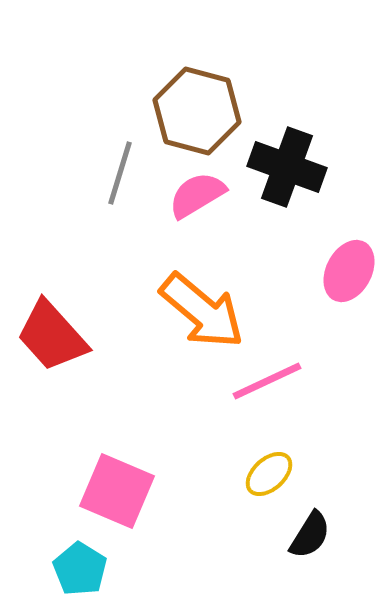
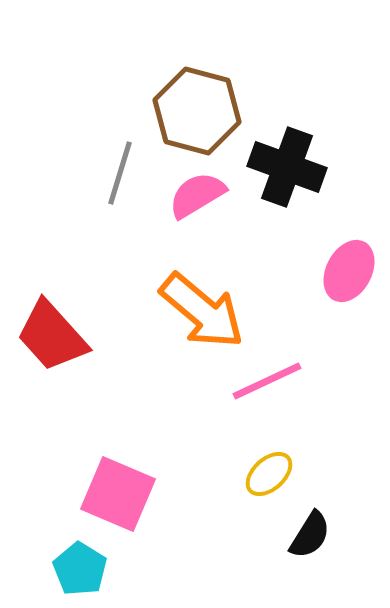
pink square: moved 1 px right, 3 px down
